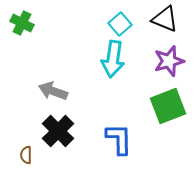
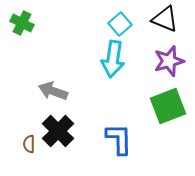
brown semicircle: moved 3 px right, 11 px up
